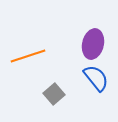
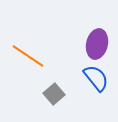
purple ellipse: moved 4 px right
orange line: rotated 52 degrees clockwise
